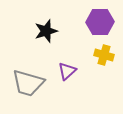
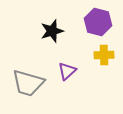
purple hexagon: moved 2 px left; rotated 16 degrees clockwise
black star: moved 6 px right
yellow cross: rotated 18 degrees counterclockwise
